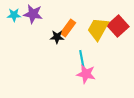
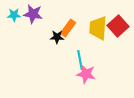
yellow trapezoid: moved 1 px up; rotated 25 degrees counterclockwise
cyan line: moved 2 px left
